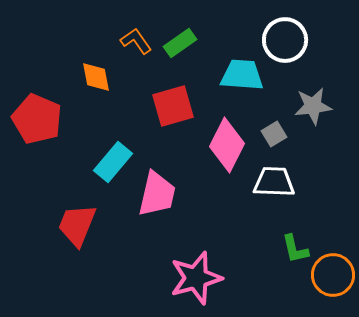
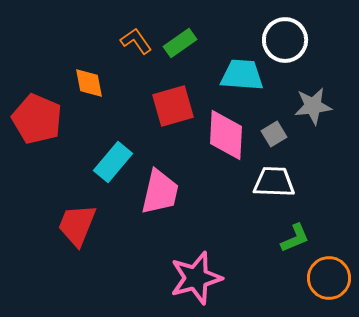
orange diamond: moved 7 px left, 6 px down
pink diamond: moved 1 px left, 10 px up; rotated 24 degrees counterclockwise
pink trapezoid: moved 3 px right, 2 px up
green L-shape: moved 11 px up; rotated 100 degrees counterclockwise
orange circle: moved 4 px left, 3 px down
